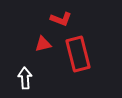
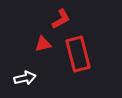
red L-shape: rotated 50 degrees counterclockwise
white arrow: rotated 80 degrees clockwise
